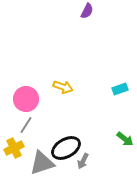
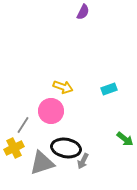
purple semicircle: moved 4 px left, 1 px down
cyan rectangle: moved 11 px left
pink circle: moved 25 px right, 12 px down
gray line: moved 3 px left
black ellipse: rotated 40 degrees clockwise
